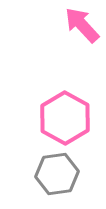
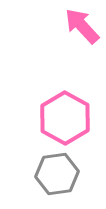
pink arrow: moved 1 px down
